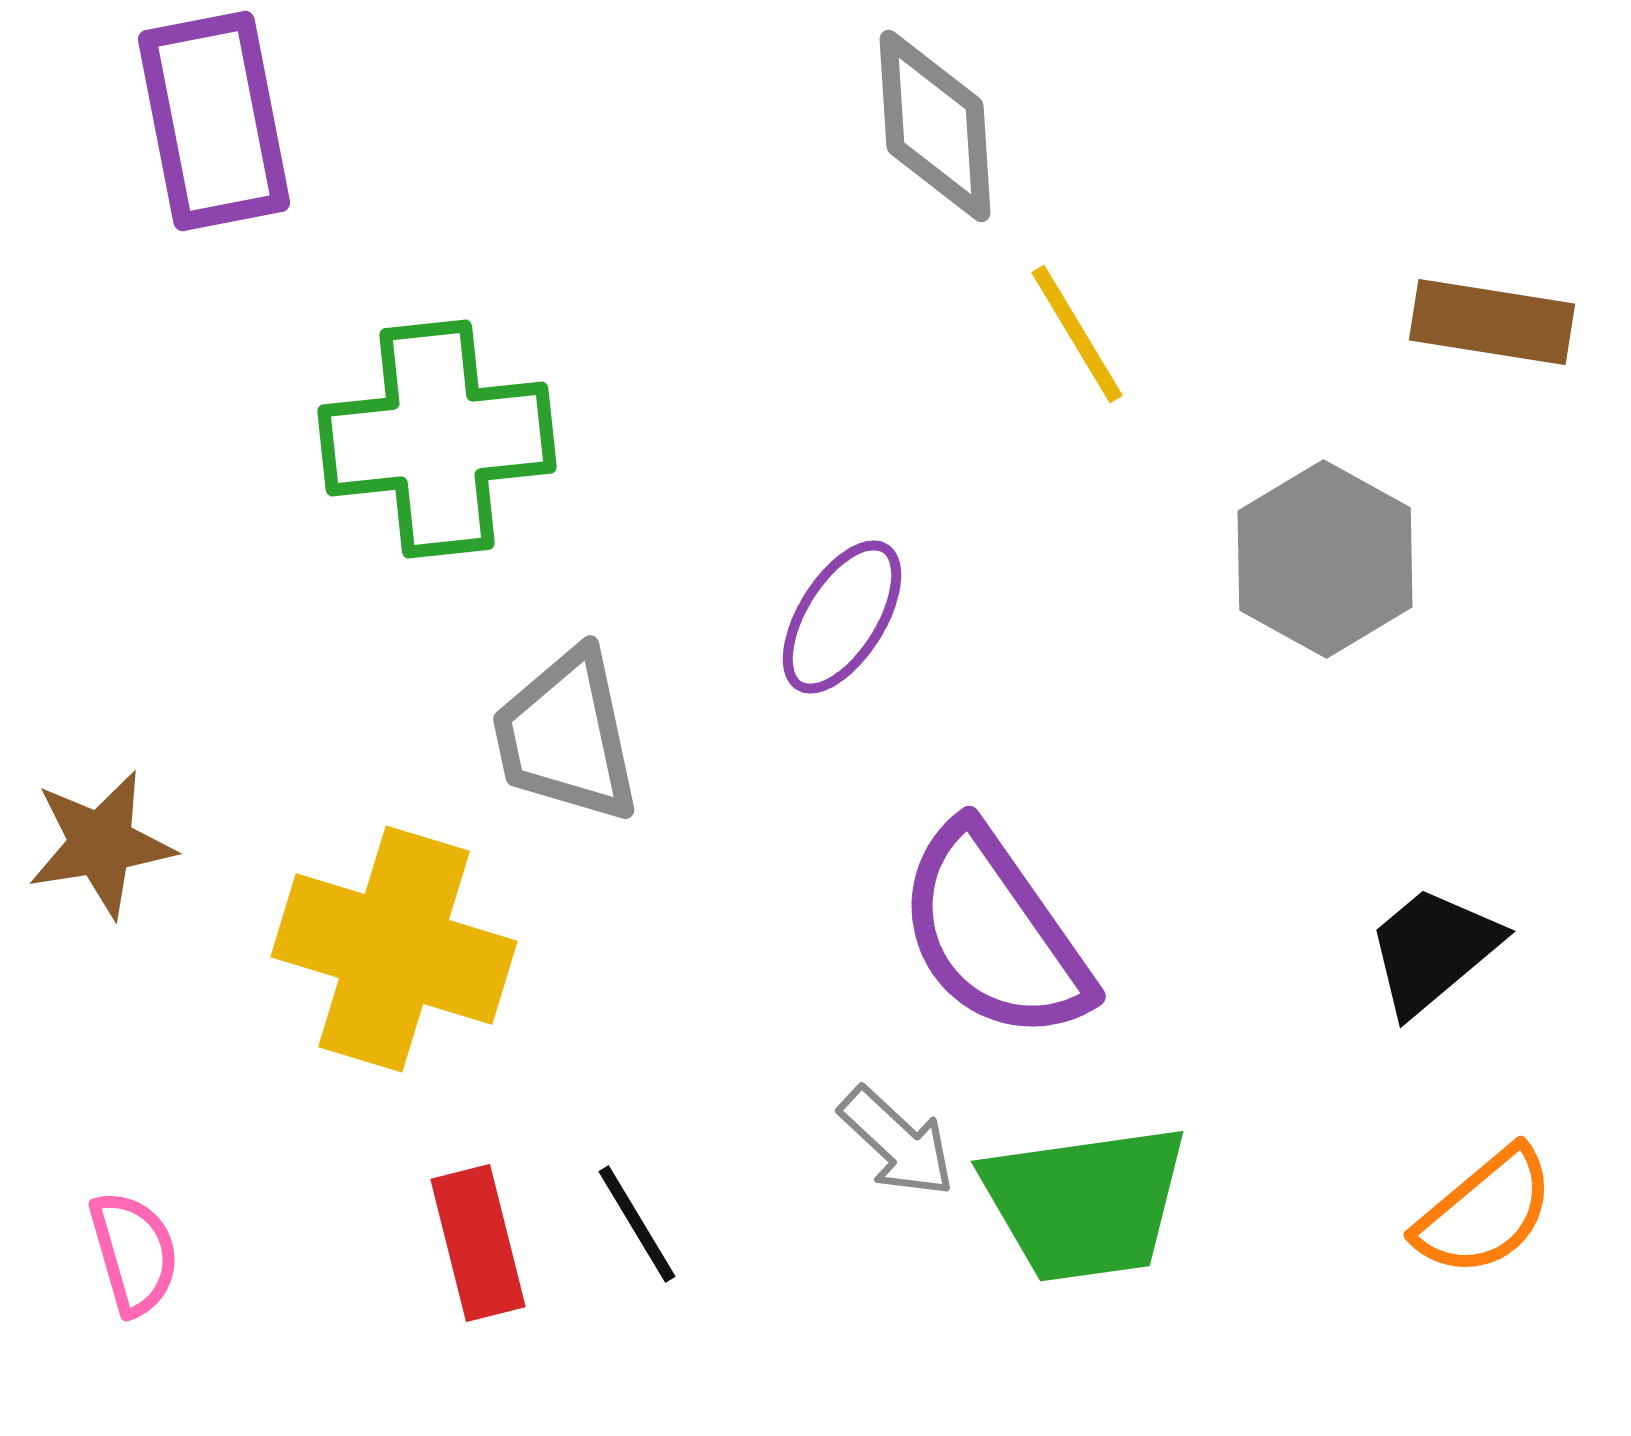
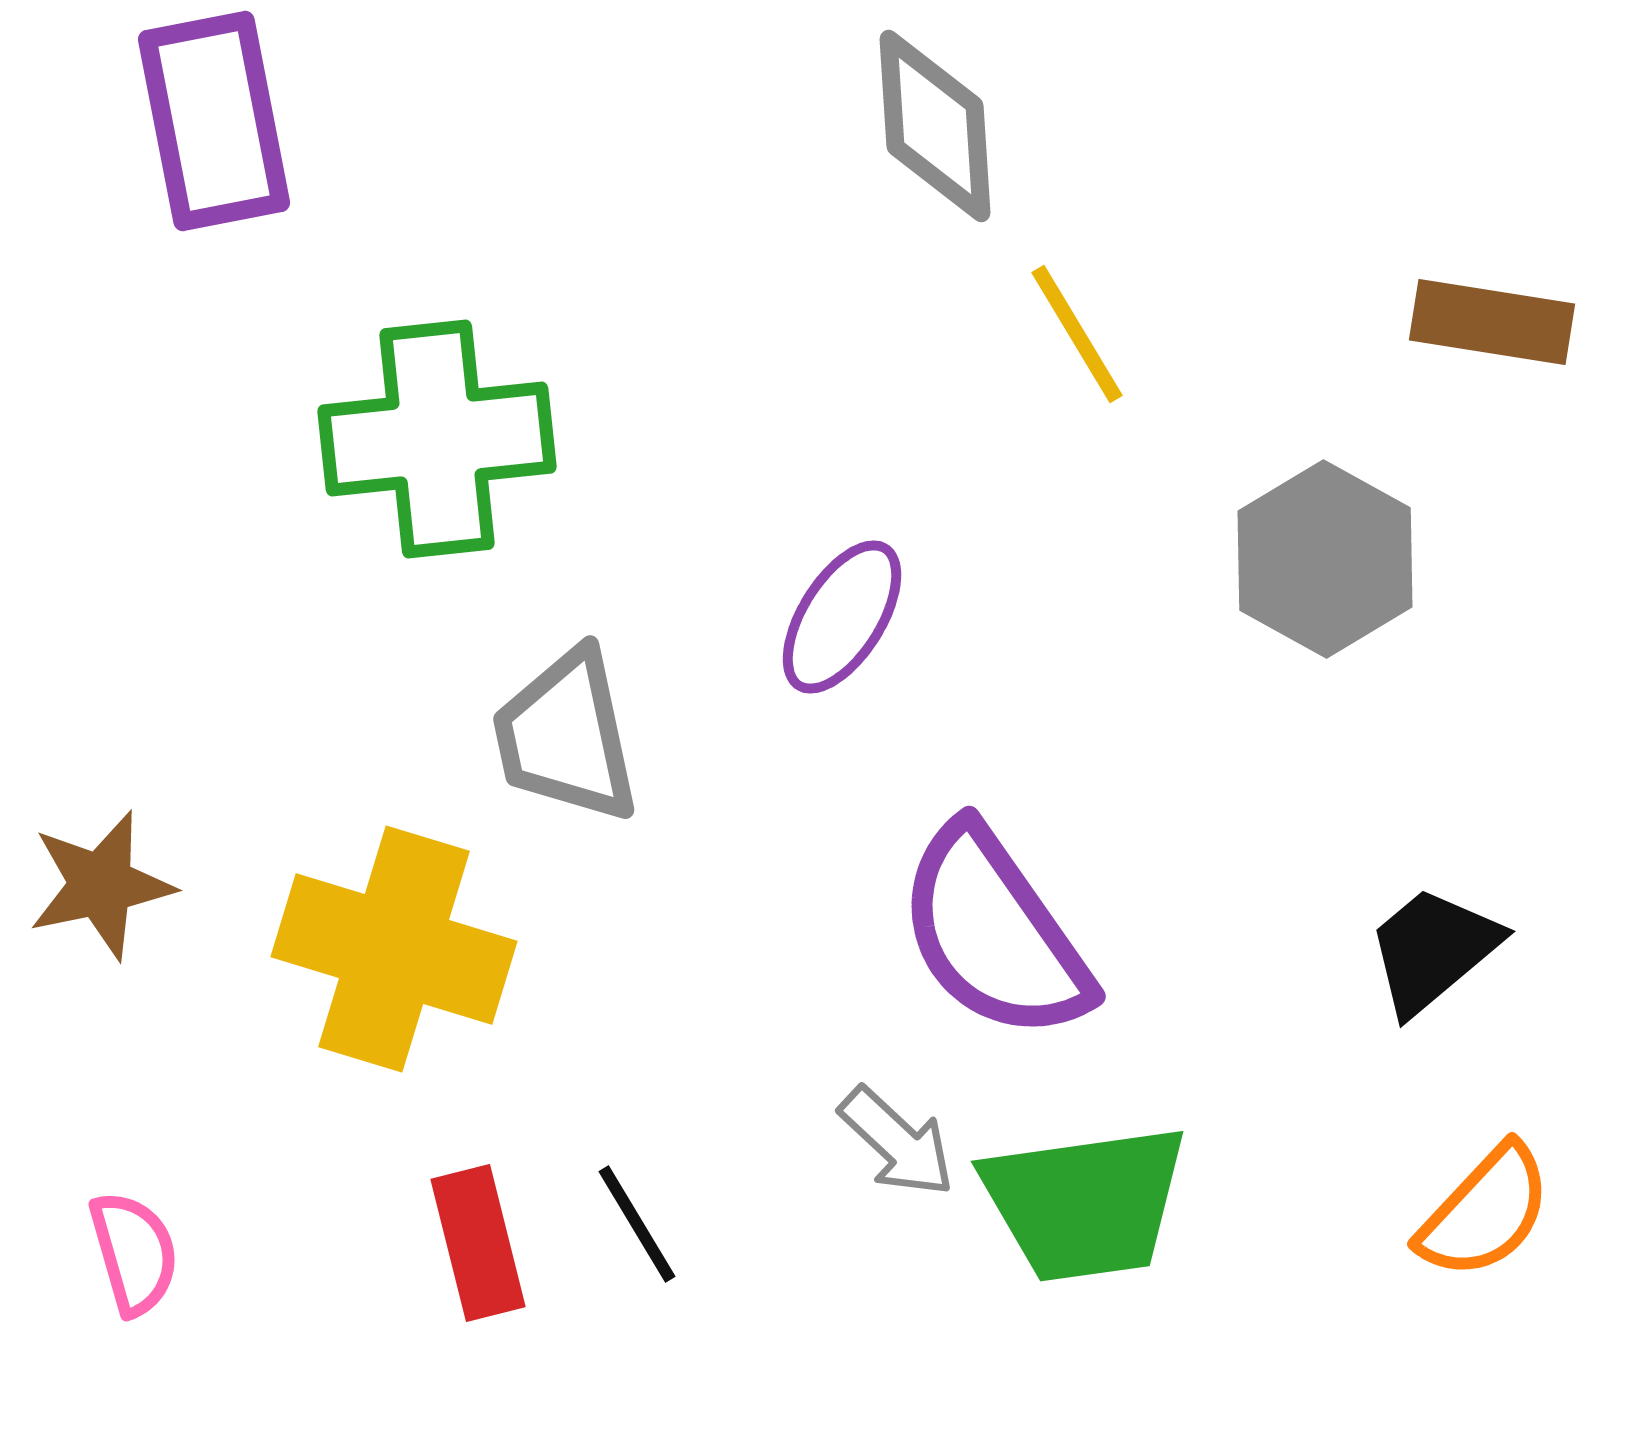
brown star: moved 41 px down; rotated 3 degrees counterclockwise
orange semicircle: rotated 7 degrees counterclockwise
